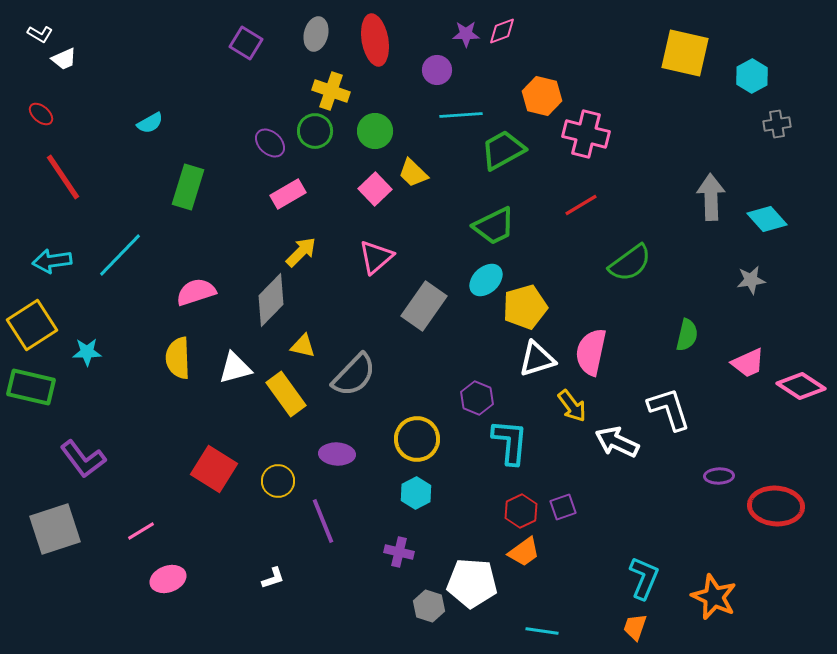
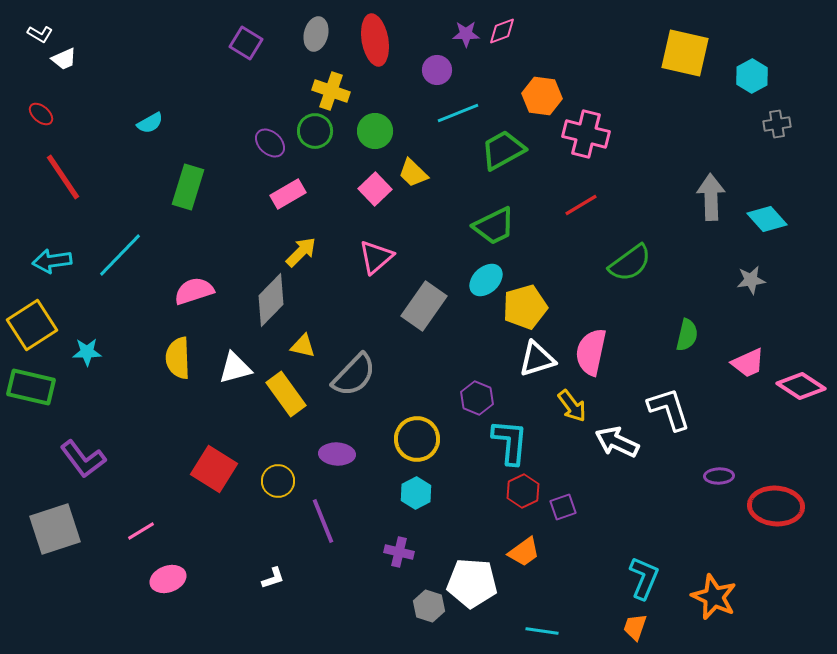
orange hexagon at (542, 96): rotated 6 degrees counterclockwise
cyan line at (461, 115): moved 3 px left, 2 px up; rotated 18 degrees counterclockwise
pink semicircle at (196, 292): moved 2 px left, 1 px up
red hexagon at (521, 511): moved 2 px right, 20 px up
